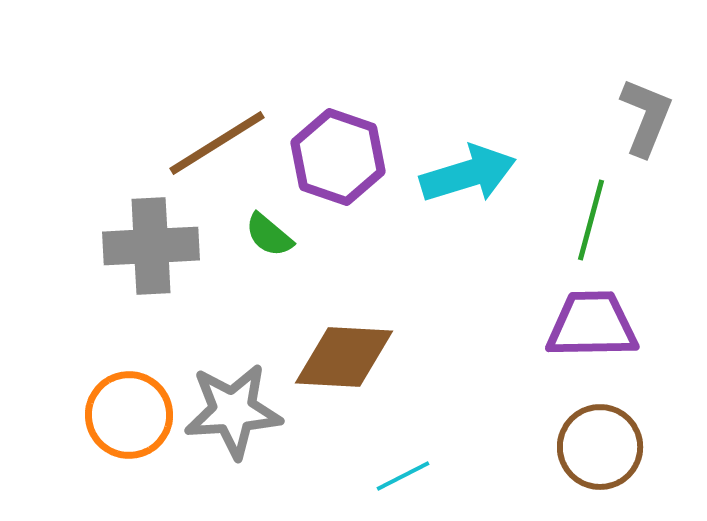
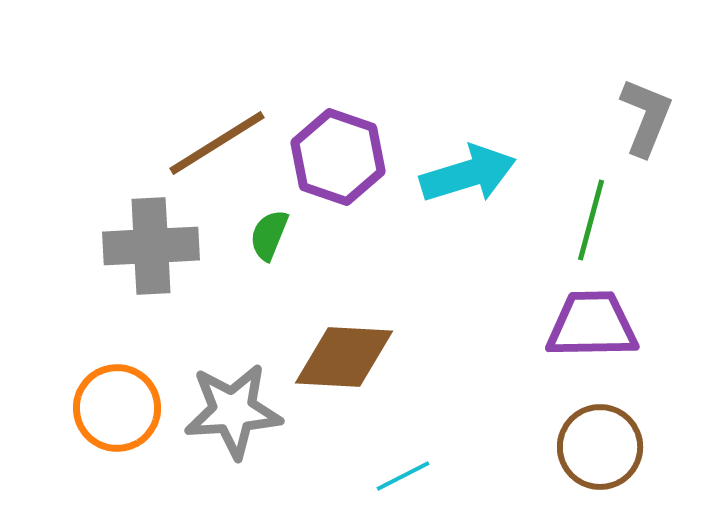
green semicircle: rotated 72 degrees clockwise
orange circle: moved 12 px left, 7 px up
